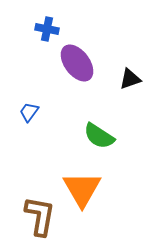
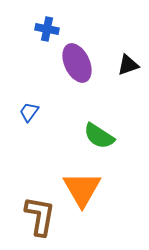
purple ellipse: rotated 12 degrees clockwise
black triangle: moved 2 px left, 14 px up
